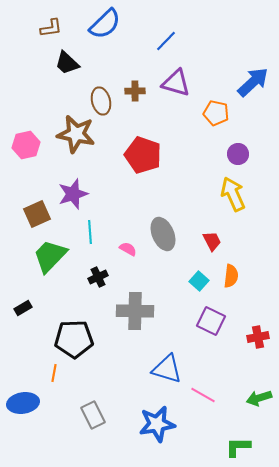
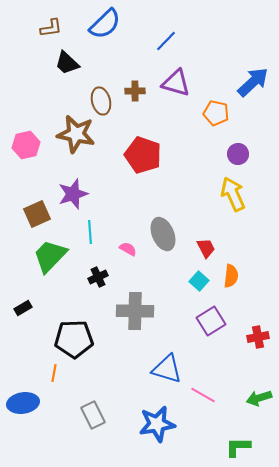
red trapezoid: moved 6 px left, 7 px down
purple square: rotated 32 degrees clockwise
